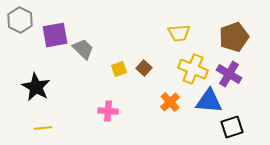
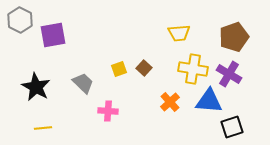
purple square: moved 2 px left
gray trapezoid: moved 34 px down
yellow cross: rotated 12 degrees counterclockwise
